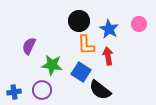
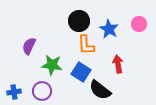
red arrow: moved 10 px right, 8 px down
purple circle: moved 1 px down
